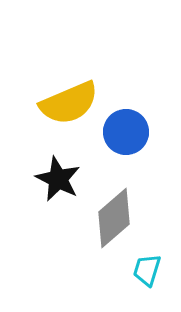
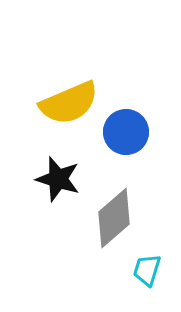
black star: rotated 9 degrees counterclockwise
